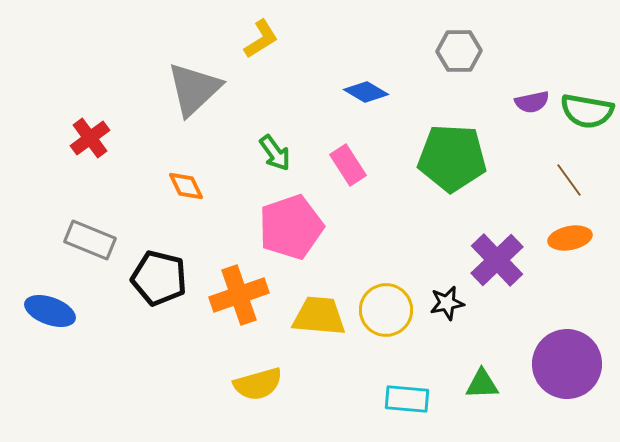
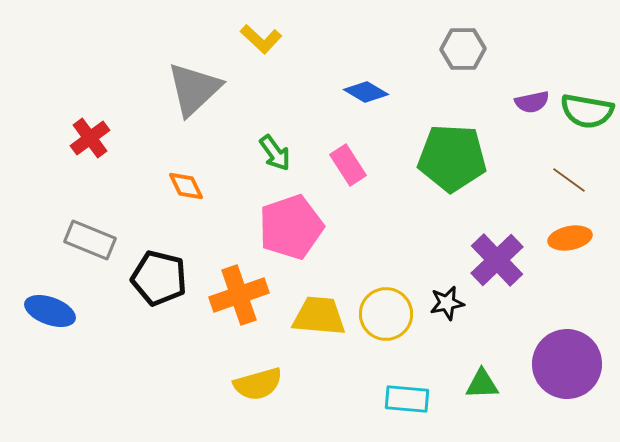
yellow L-shape: rotated 75 degrees clockwise
gray hexagon: moved 4 px right, 2 px up
brown line: rotated 18 degrees counterclockwise
yellow circle: moved 4 px down
